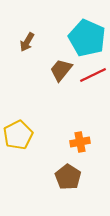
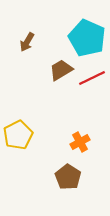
brown trapezoid: rotated 20 degrees clockwise
red line: moved 1 px left, 3 px down
orange cross: rotated 18 degrees counterclockwise
